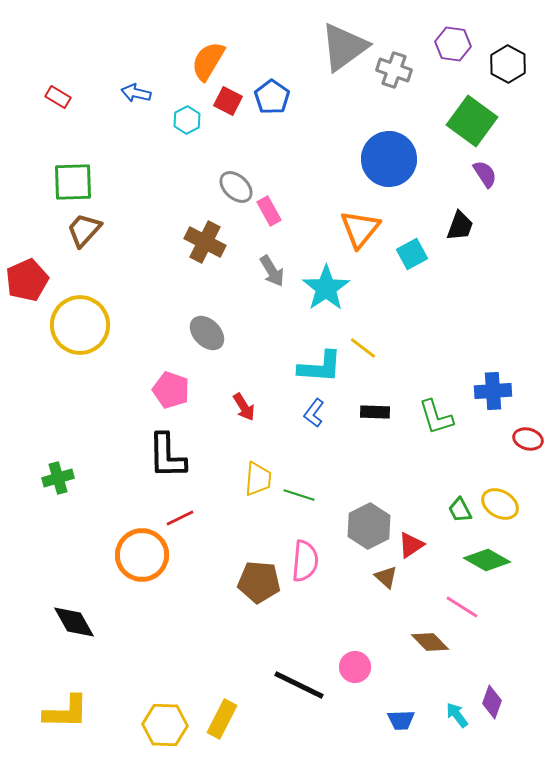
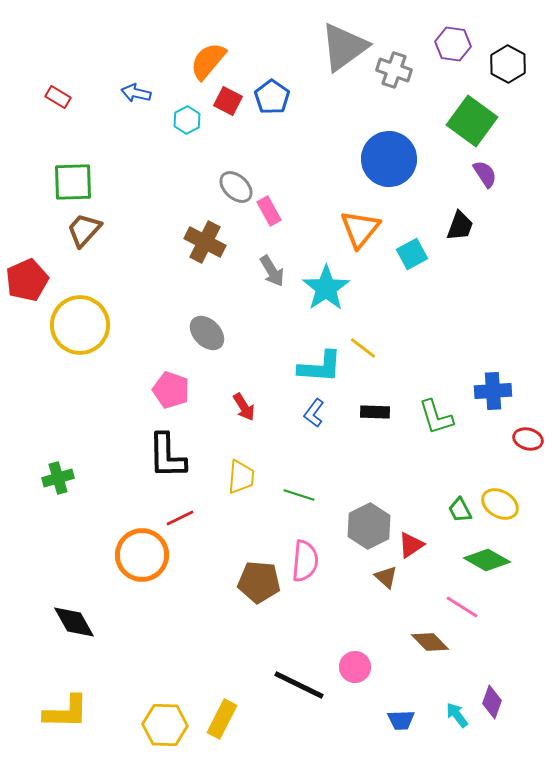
orange semicircle at (208, 61): rotated 9 degrees clockwise
yellow trapezoid at (258, 479): moved 17 px left, 2 px up
